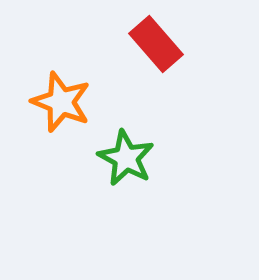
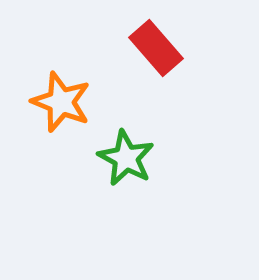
red rectangle: moved 4 px down
